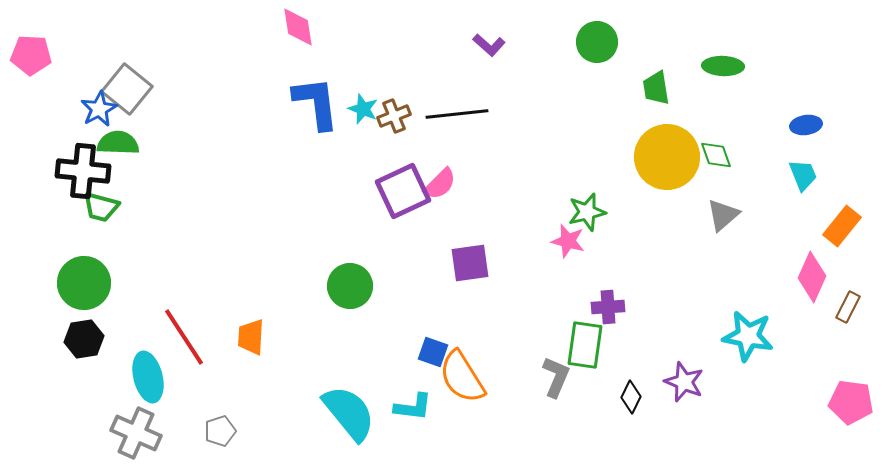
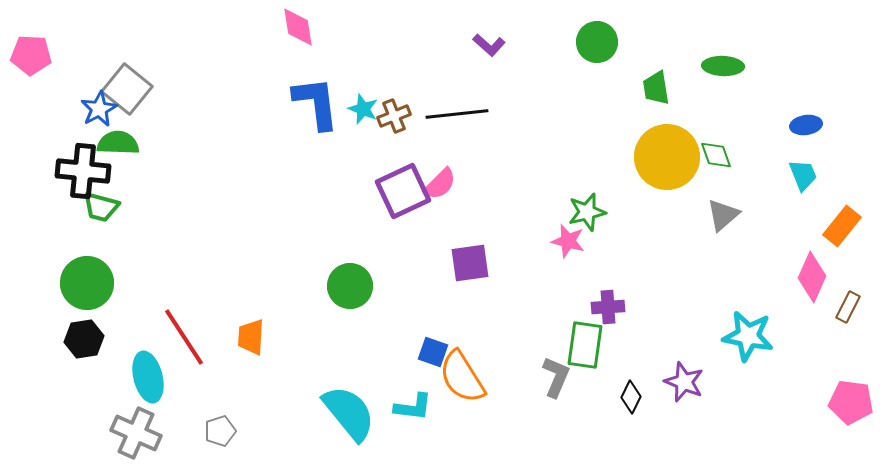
green circle at (84, 283): moved 3 px right
